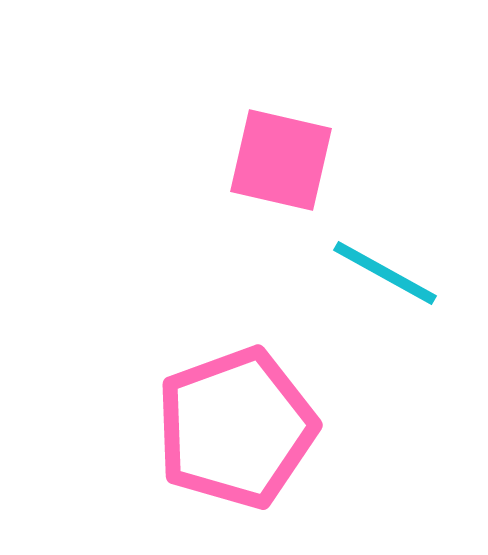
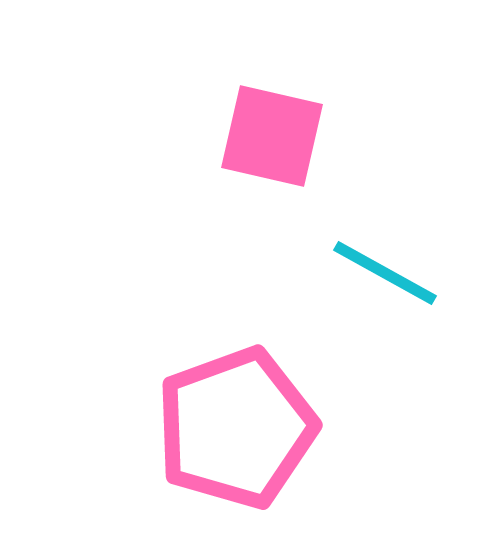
pink square: moved 9 px left, 24 px up
